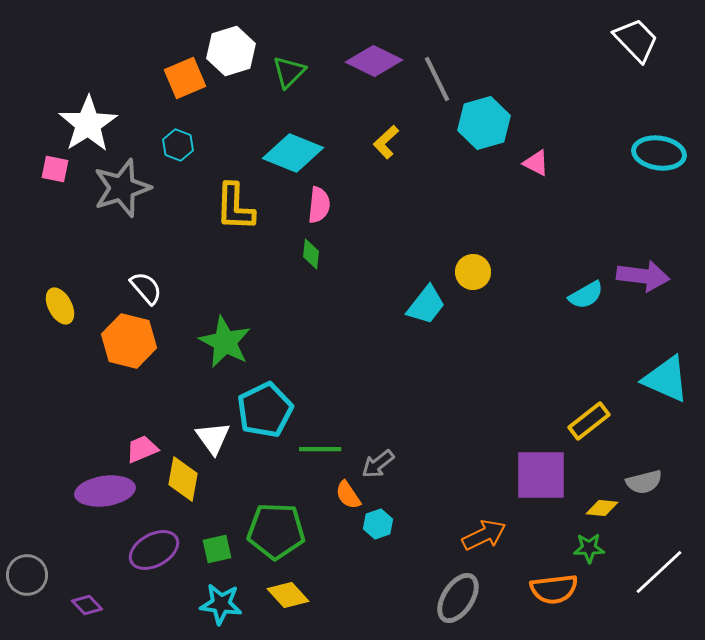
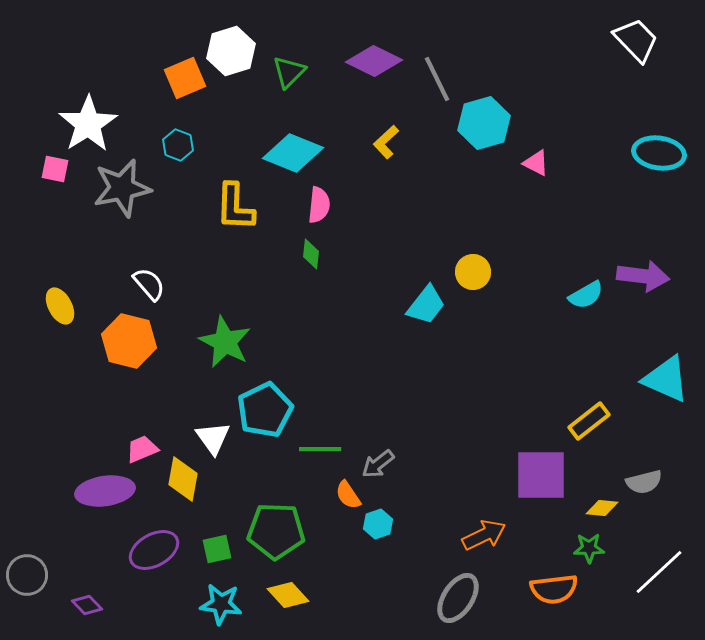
gray star at (122, 188): rotated 6 degrees clockwise
white semicircle at (146, 288): moved 3 px right, 4 px up
